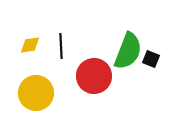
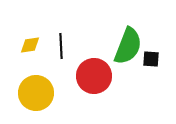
green semicircle: moved 5 px up
black square: rotated 18 degrees counterclockwise
